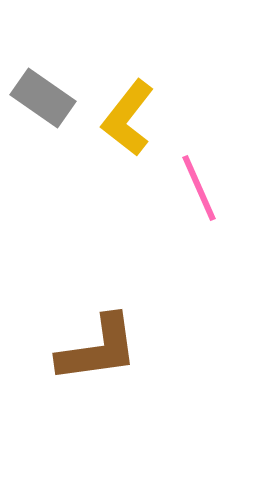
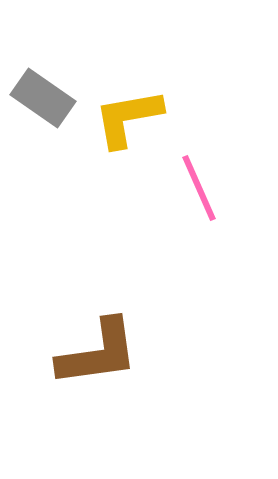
yellow L-shape: rotated 42 degrees clockwise
brown L-shape: moved 4 px down
